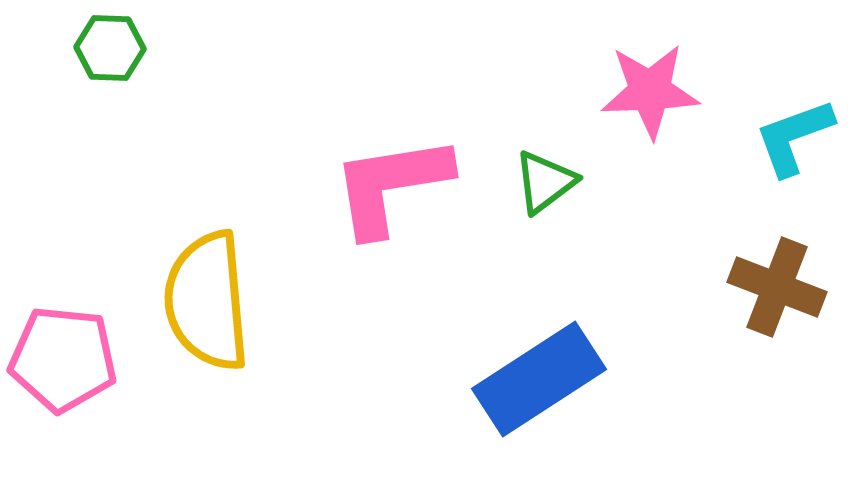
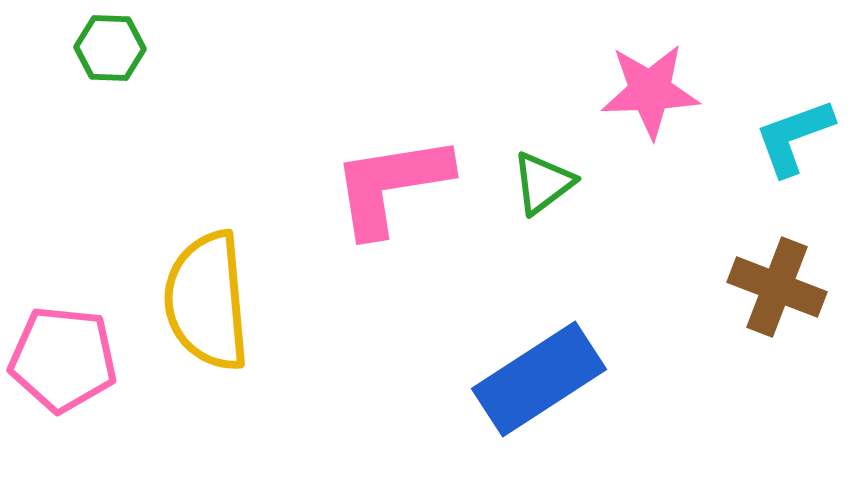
green triangle: moved 2 px left, 1 px down
